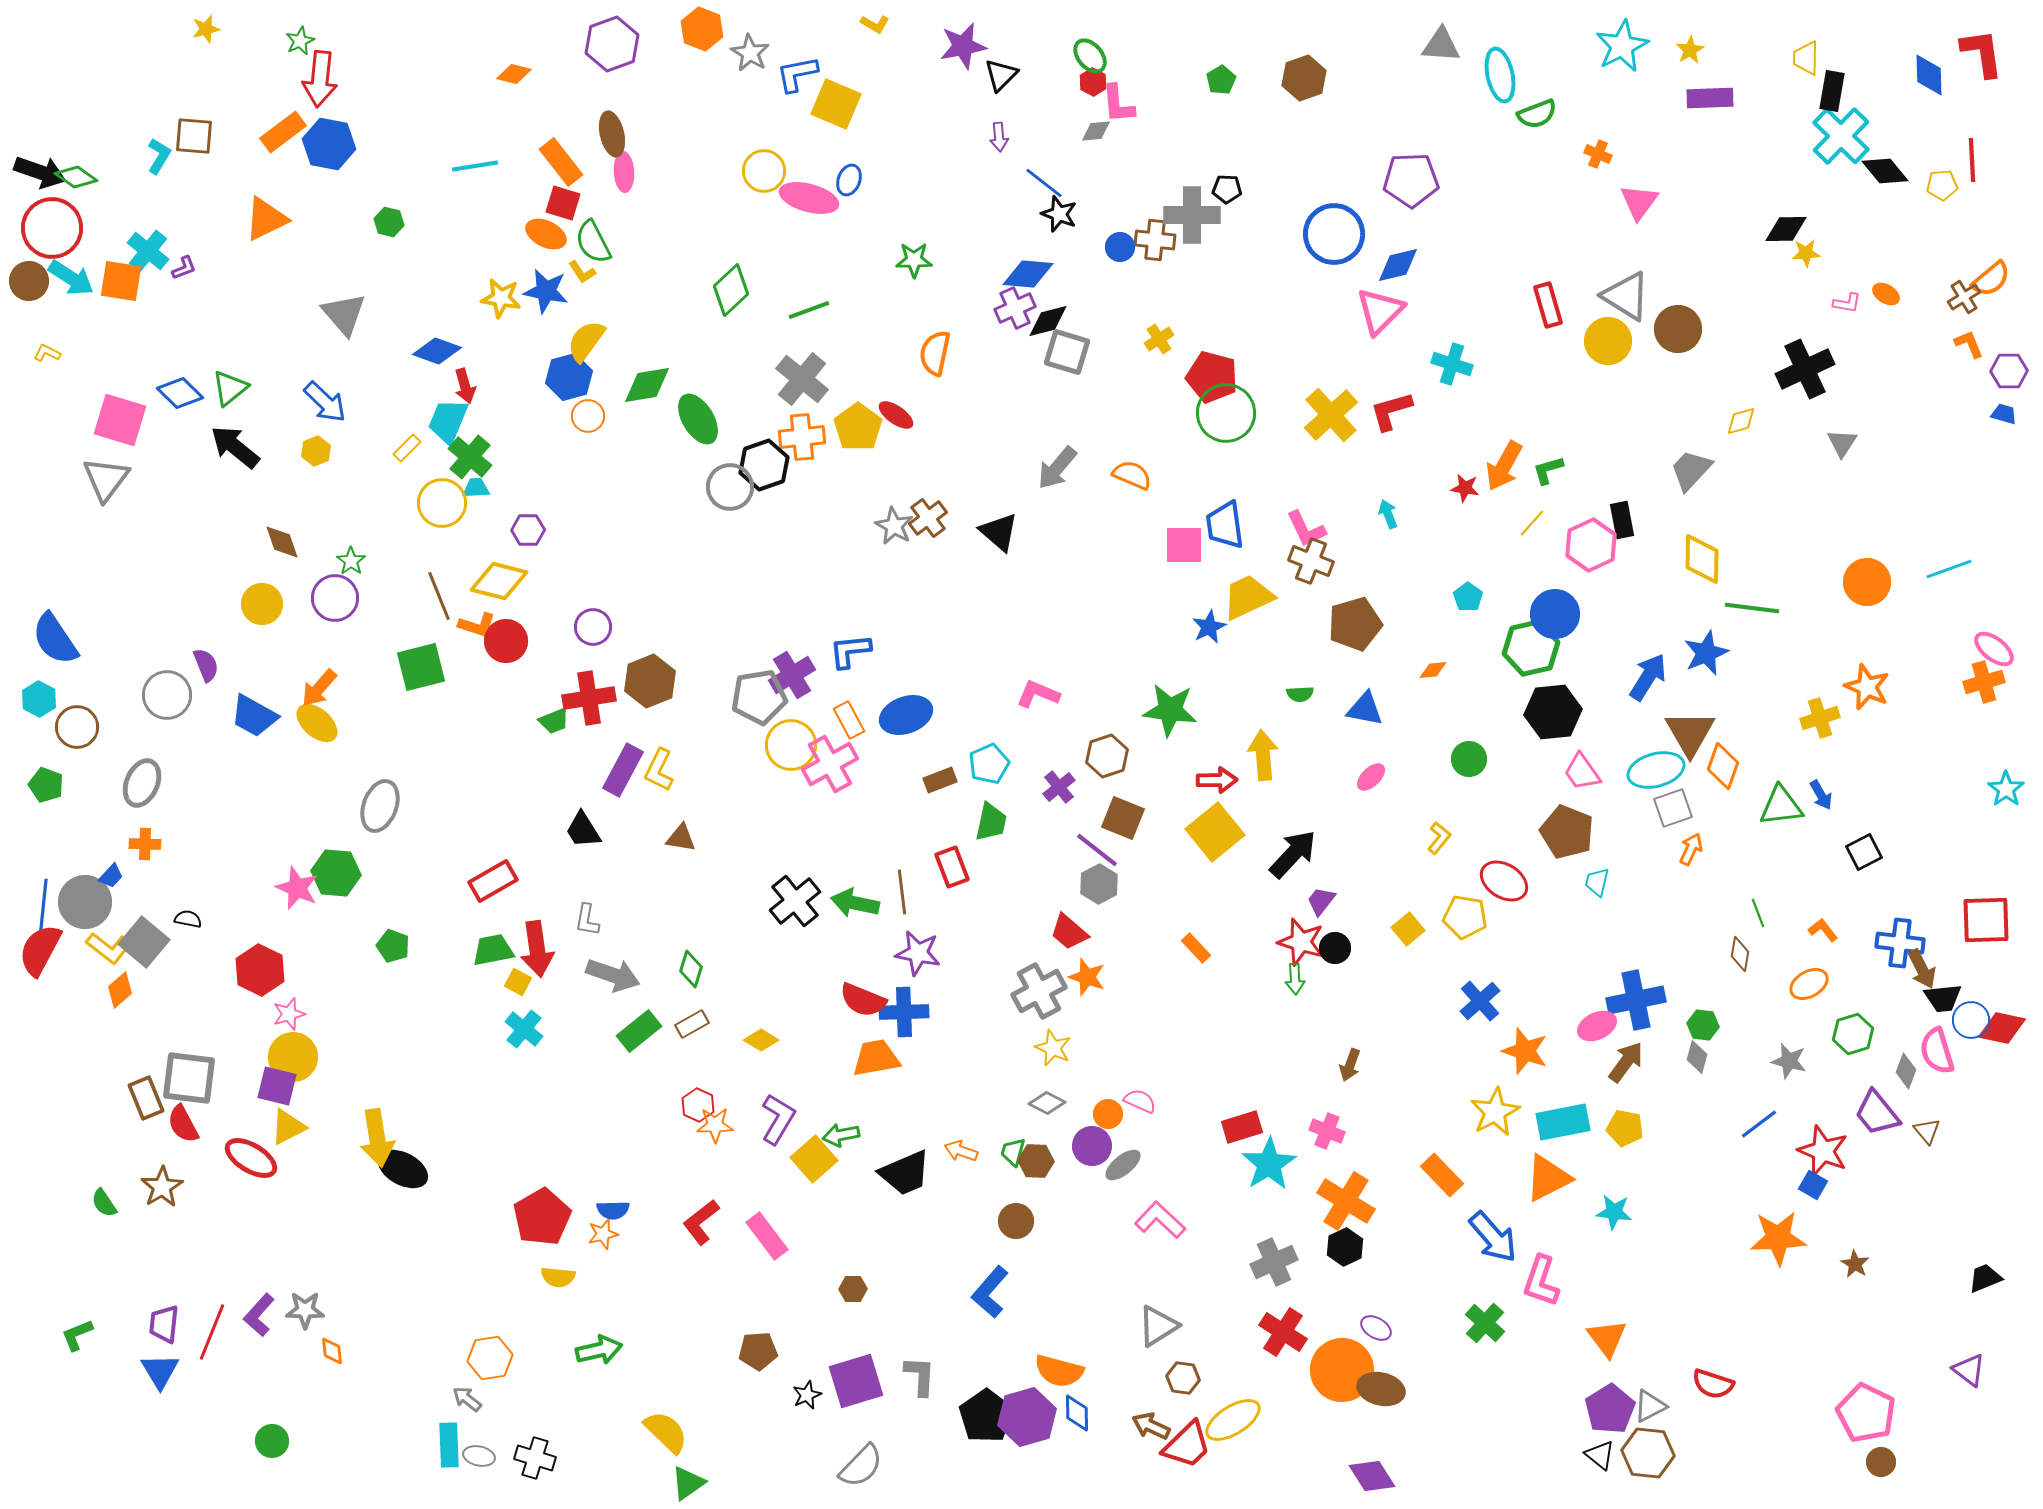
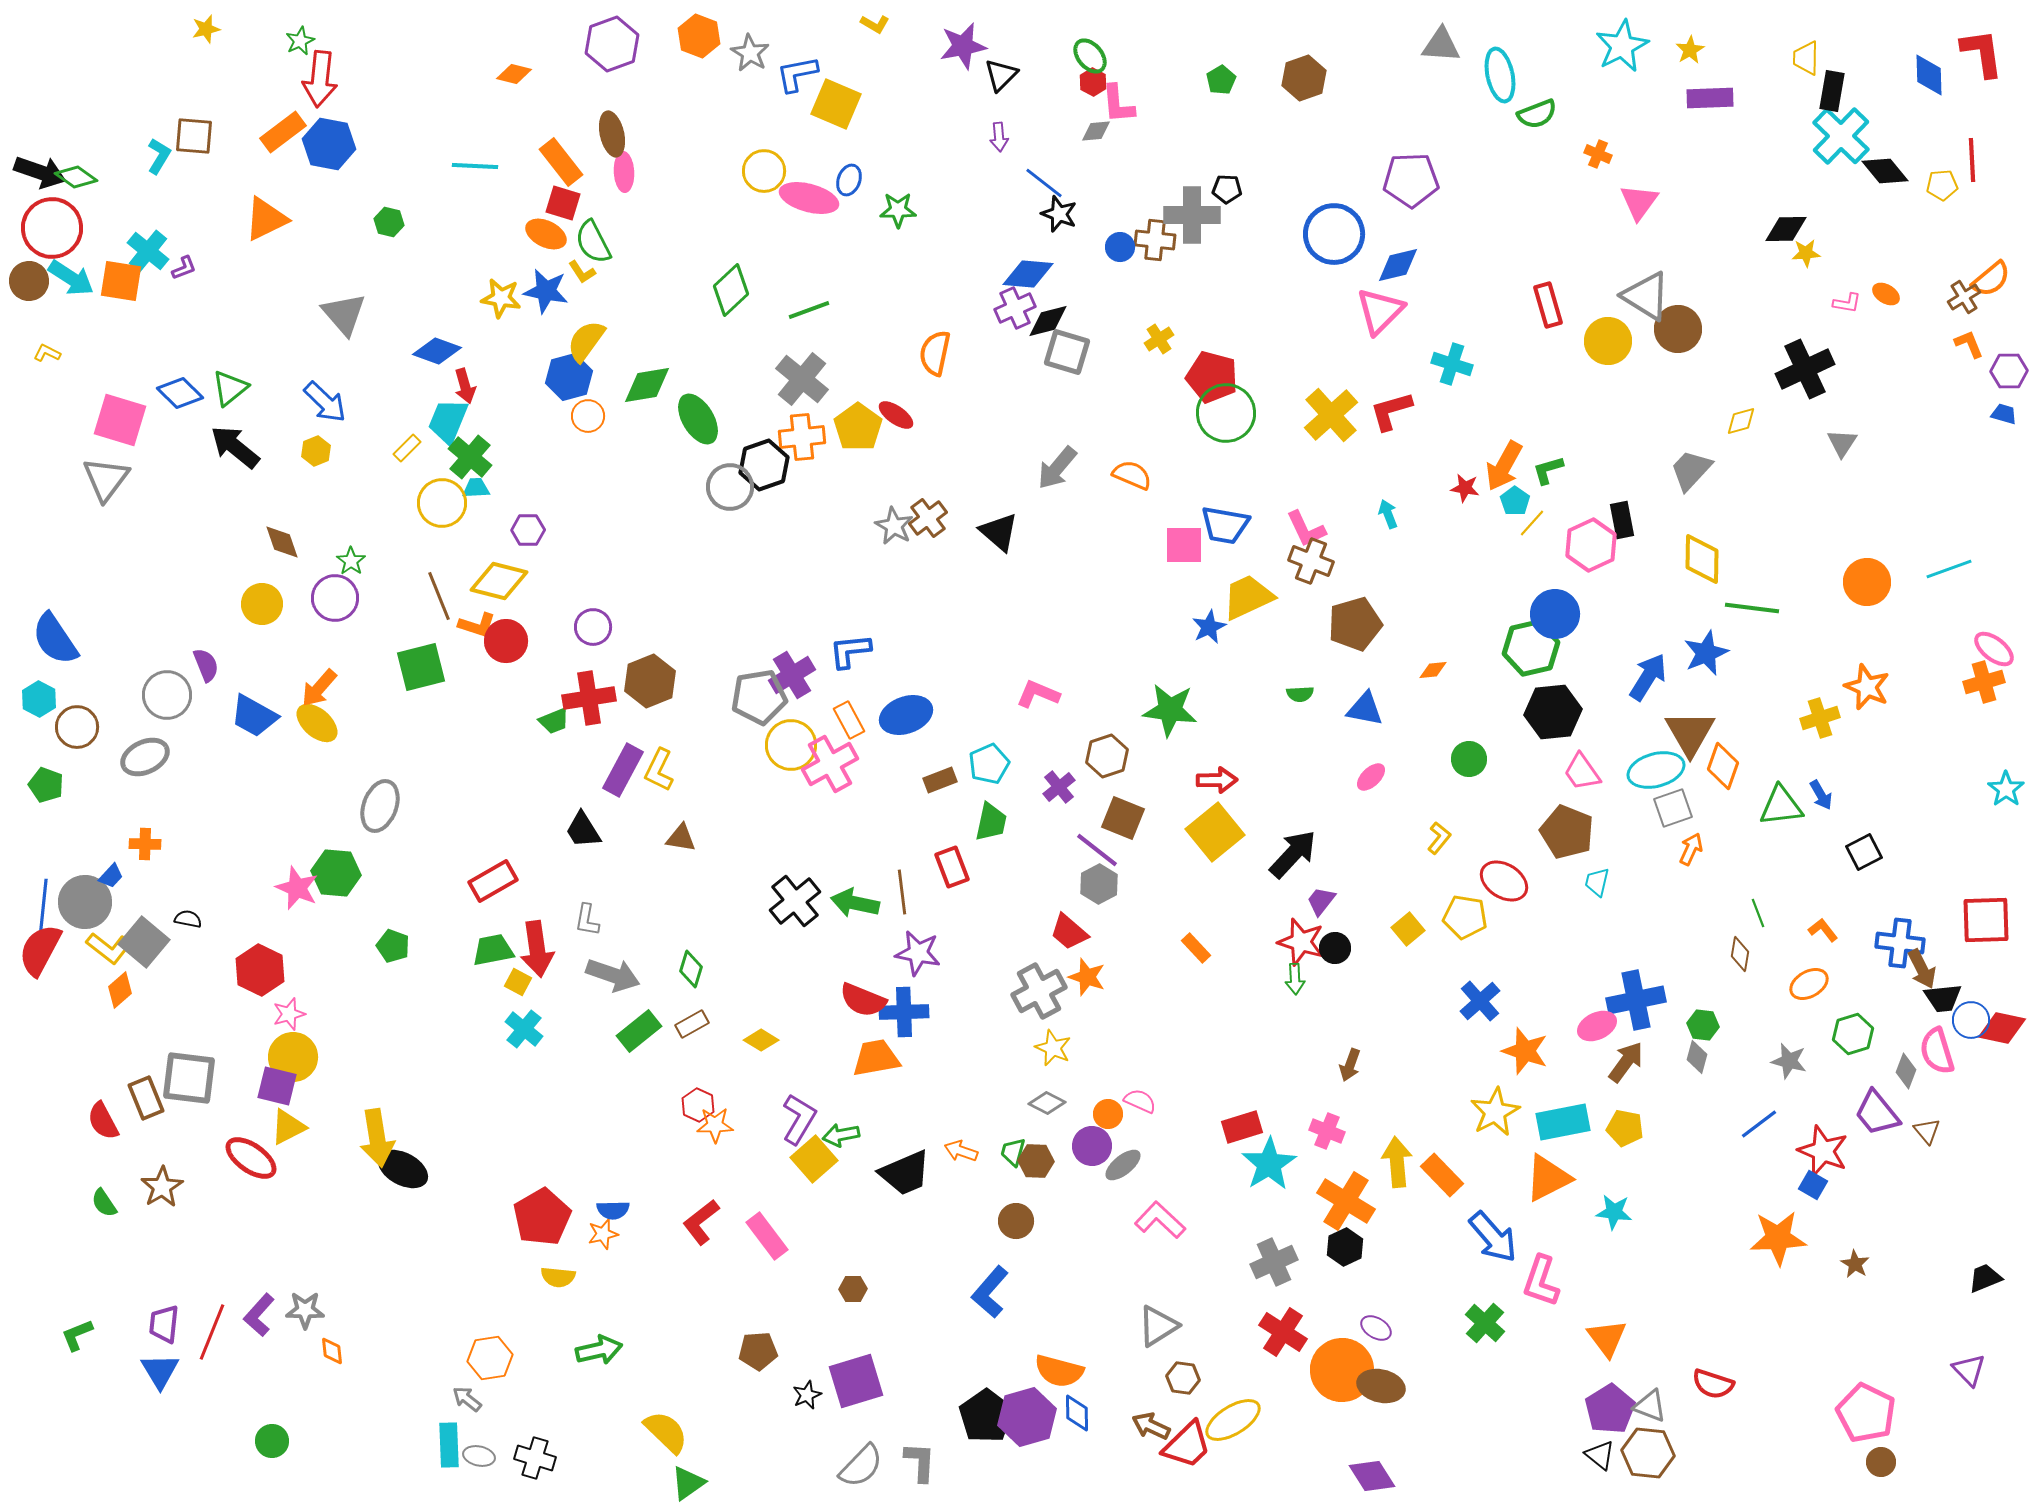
orange hexagon at (702, 29): moved 3 px left, 7 px down
cyan line at (475, 166): rotated 12 degrees clockwise
green star at (914, 260): moved 16 px left, 50 px up
gray triangle at (1626, 296): moved 20 px right
blue trapezoid at (1225, 525): rotated 72 degrees counterclockwise
cyan pentagon at (1468, 597): moved 47 px right, 96 px up
yellow arrow at (1263, 755): moved 134 px right, 407 px down
gray ellipse at (142, 783): moved 3 px right, 26 px up; rotated 42 degrees clockwise
purple L-shape at (778, 1119): moved 21 px right
red semicircle at (183, 1124): moved 80 px left, 3 px up
red ellipse at (251, 1158): rotated 4 degrees clockwise
purple triangle at (1969, 1370): rotated 9 degrees clockwise
gray L-shape at (920, 1376): moved 86 px down
brown ellipse at (1381, 1389): moved 3 px up
gray triangle at (1650, 1406): rotated 48 degrees clockwise
